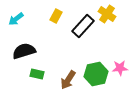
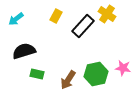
pink star: moved 3 px right; rotated 14 degrees clockwise
